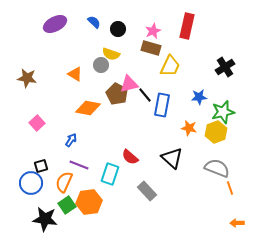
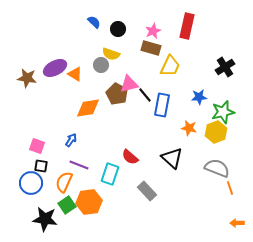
purple ellipse: moved 44 px down
orange diamond: rotated 20 degrees counterclockwise
pink square: moved 23 px down; rotated 28 degrees counterclockwise
black square: rotated 24 degrees clockwise
